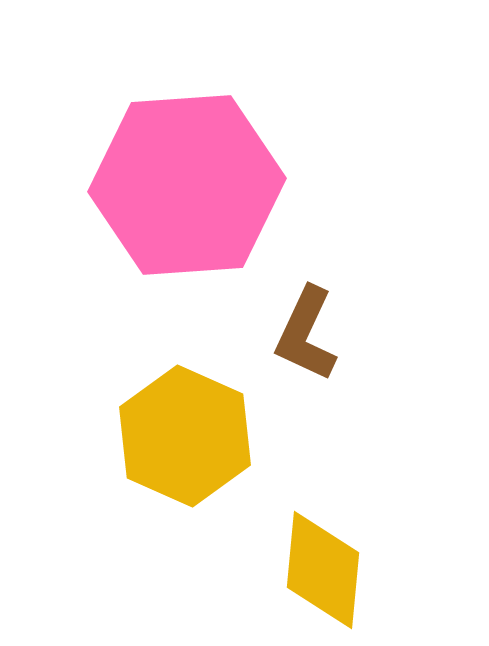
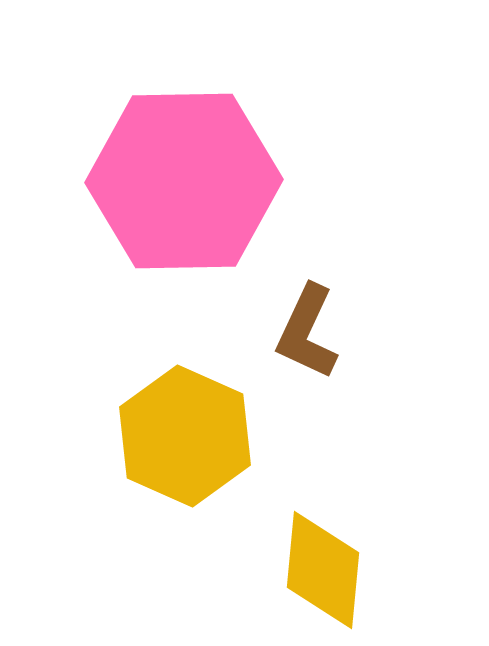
pink hexagon: moved 3 px left, 4 px up; rotated 3 degrees clockwise
brown L-shape: moved 1 px right, 2 px up
